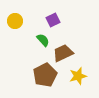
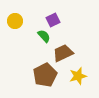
green semicircle: moved 1 px right, 4 px up
